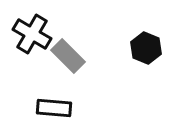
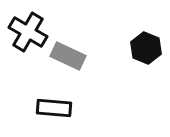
black cross: moved 4 px left, 2 px up
gray rectangle: rotated 20 degrees counterclockwise
